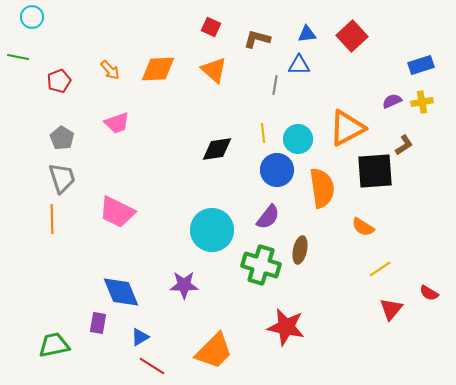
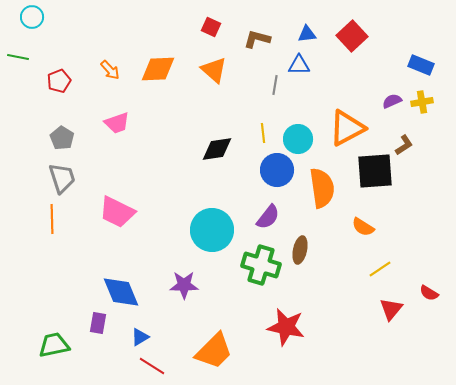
blue rectangle at (421, 65): rotated 40 degrees clockwise
